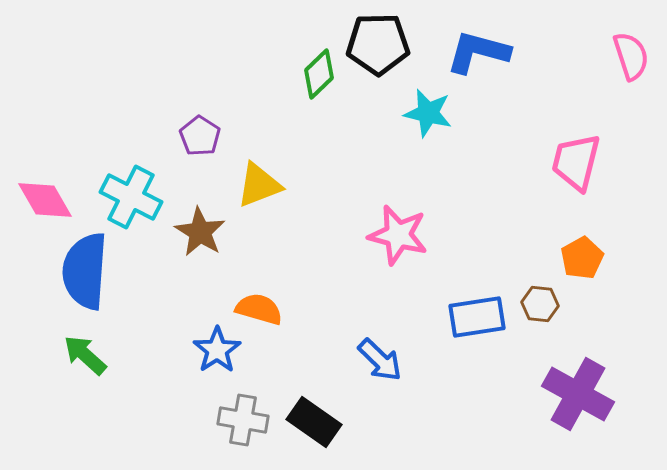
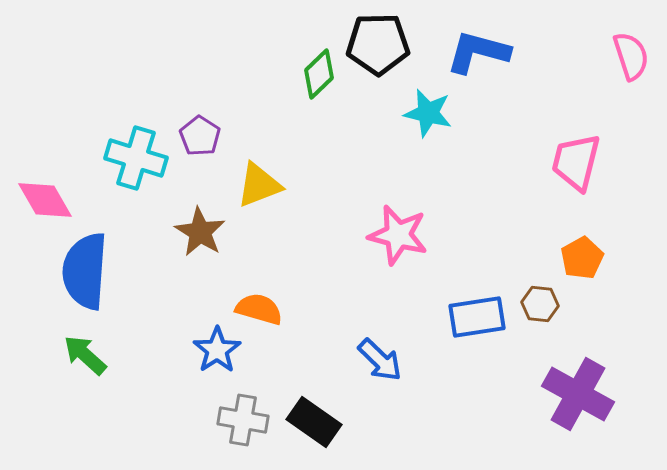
cyan cross: moved 5 px right, 39 px up; rotated 10 degrees counterclockwise
